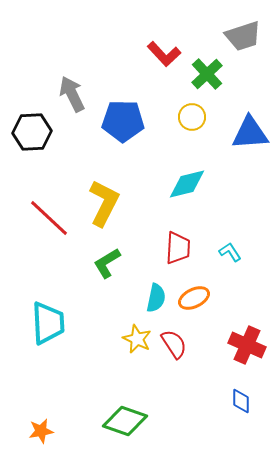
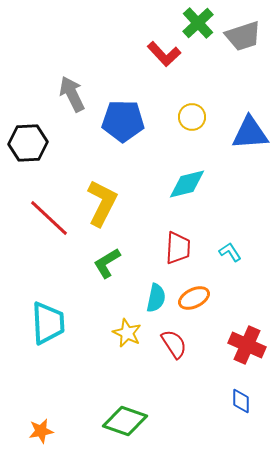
green cross: moved 9 px left, 51 px up
black hexagon: moved 4 px left, 11 px down
yellow L-shape: moved 2 px left
yellow star: moved 10 px left, 6 px up
